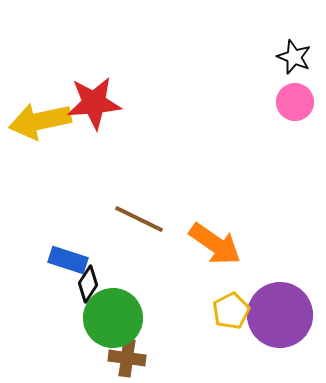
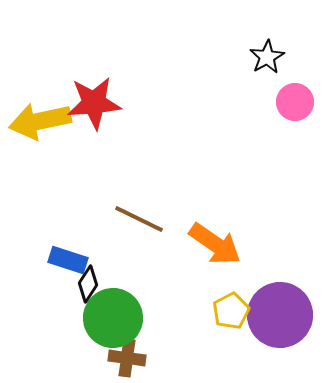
black star: moved 27 px left; rotated 20 degrees clockwise
